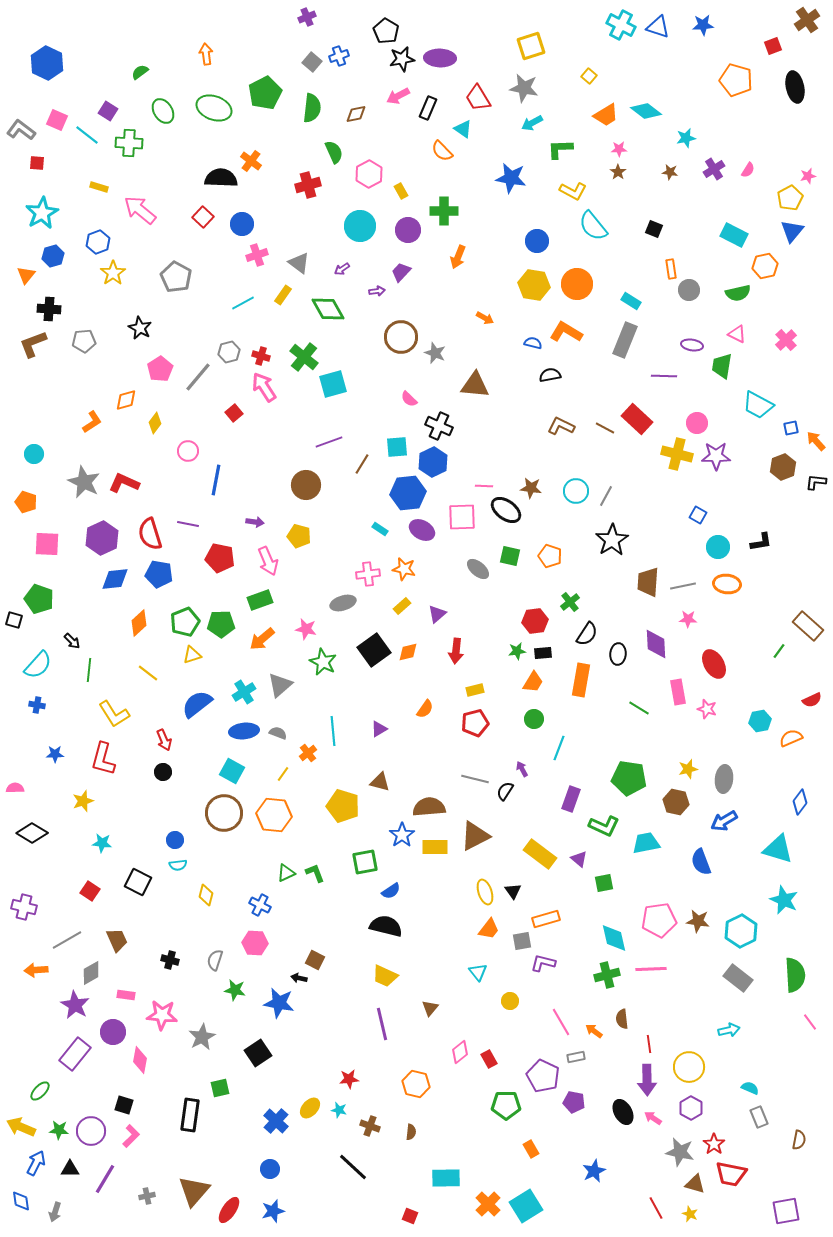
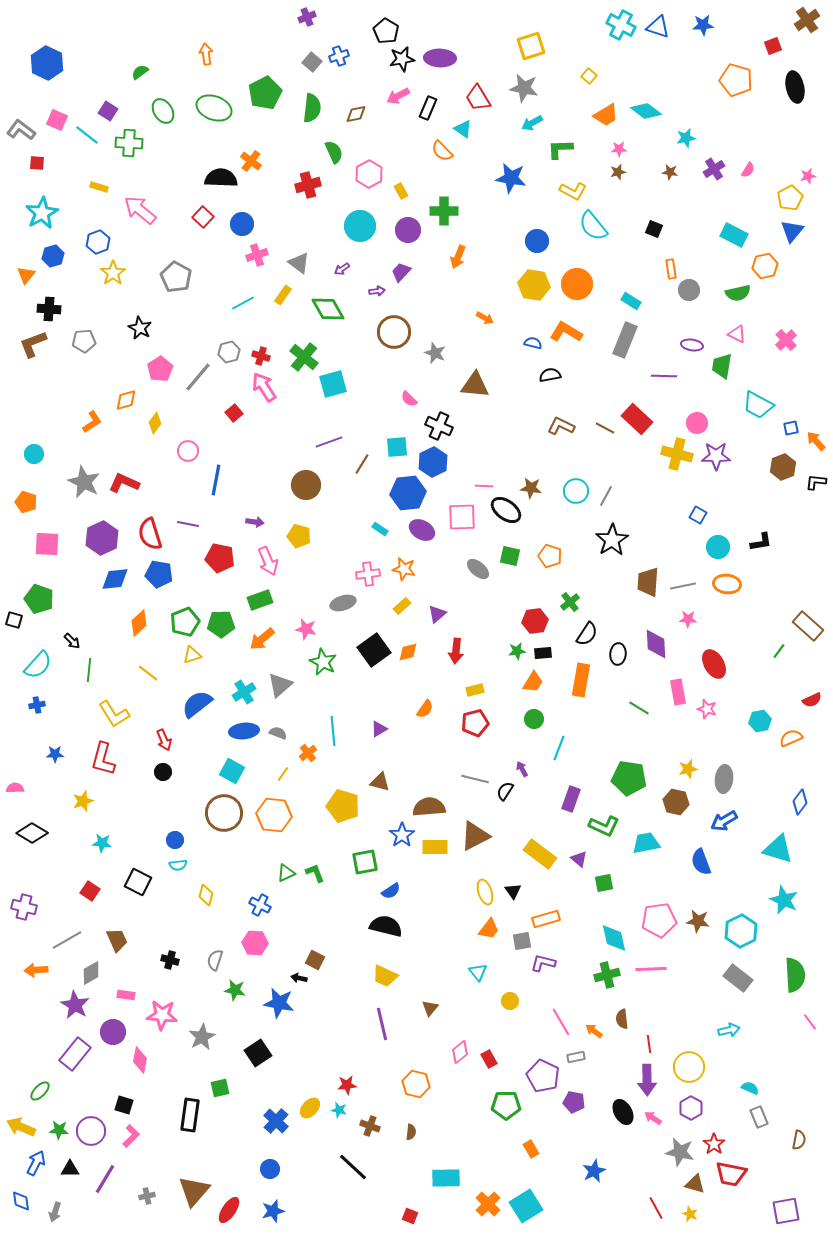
brown star at (618, 172): rotated 21 degrees clockwise
brown circle at (401, 337): moved 7 px left, 5 px up
blue cross at (37, 705): rotated 21 degrees counterclockwise
red star at (349, 1079): moved 2 px left, 6 px down
